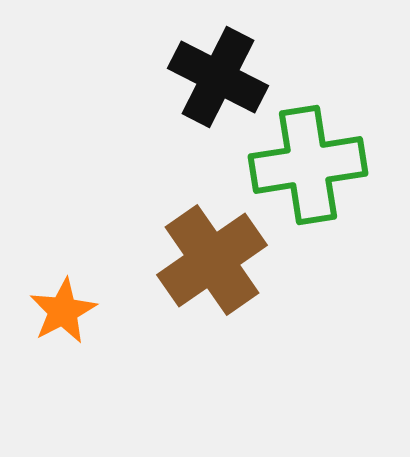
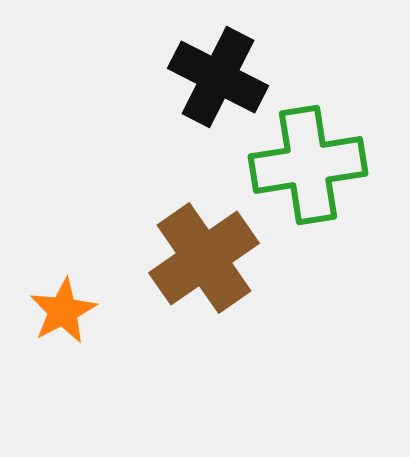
brown cross: moved 8 px left, 2 px up
